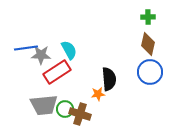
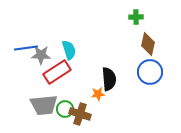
green cross: moved 12 px left
cyan semicircle: rotated 12 degrees clockwise
